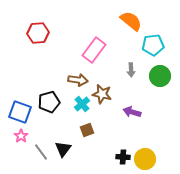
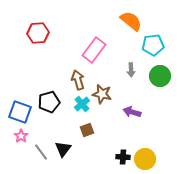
brown arrow: rotated 114 degrees counterclockwise
